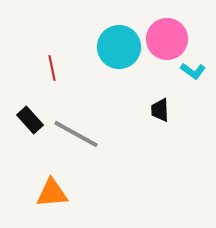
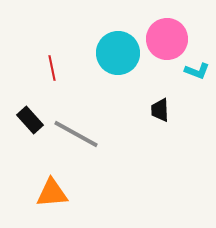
cyan circle: moved 1 px left, 6 px down
cyan L-shape: moved 4 px right; rotated 15 degrees counterclockwise
